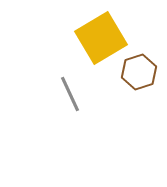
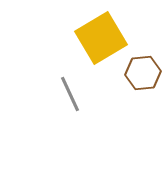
brown hexagon: moved 4 px right, 1 px down; rotated 12 degrees clockwise
